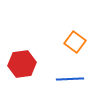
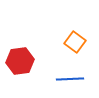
red hexagon: moved 2 px left, 3 px up
